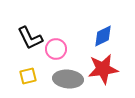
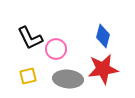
blue diamond: rotated 50 degrees counterclockwise
